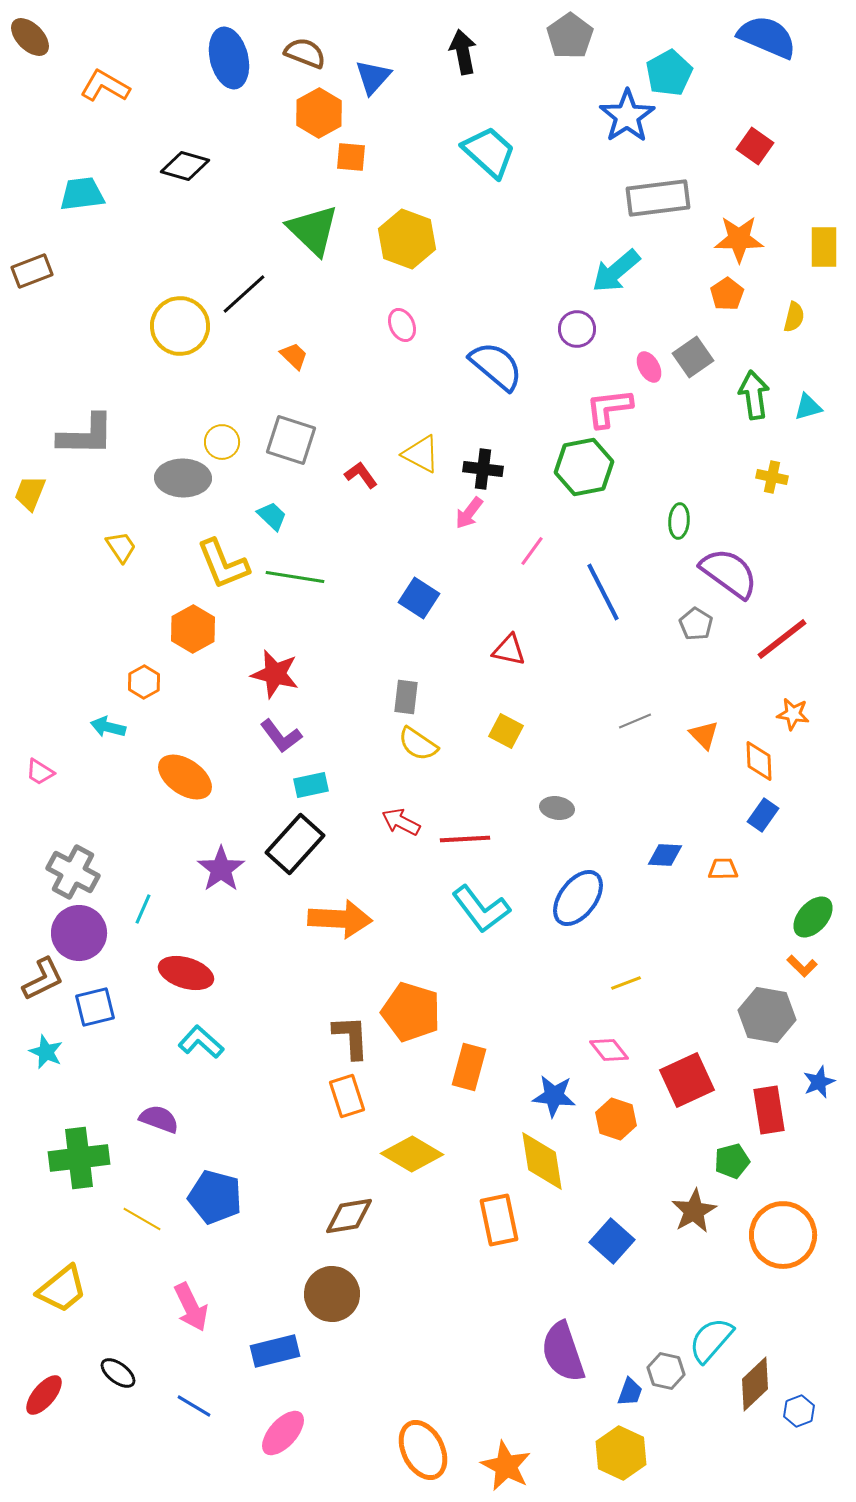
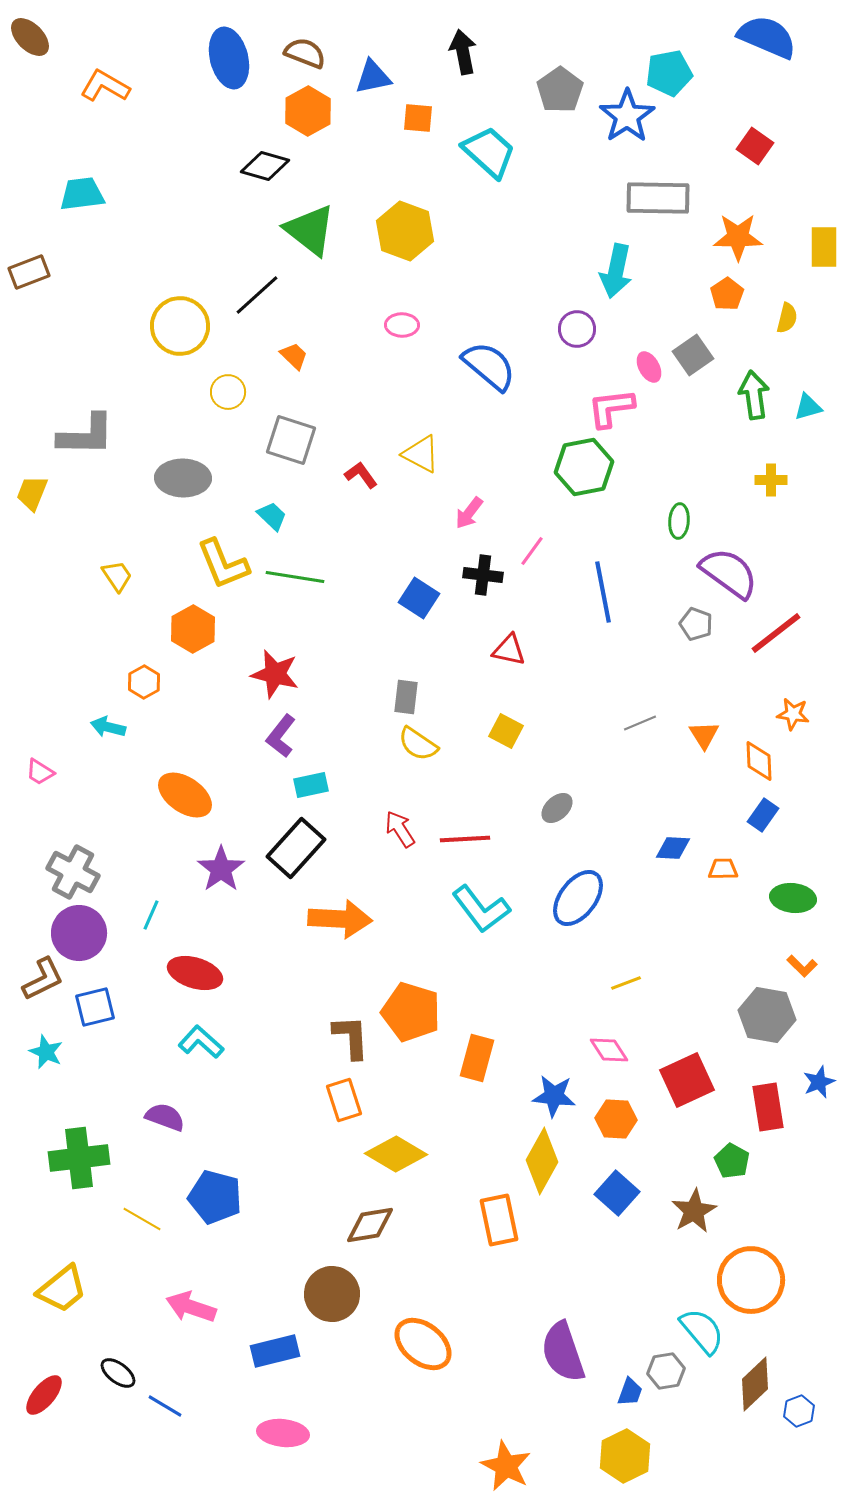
gray pentagon at (570, 36): moved 10 px left, 54 px down
cyan pentagon at (669, 73): rotated 18 degrees clockwise
blue triangle at (373, 77): rotated 36 degrees clockwise
orange hexagon at (319, 113): moved 11 px left, 2 px up
orange square at (351, 157): moved 67 px right, 39 px up
black diamond at (185, 166): moved 80 px right
gray rectangle at (658, 198): rotated 8 degrees clockwise
green triangle at (313, 230): moved 3 px left; rotated 6 degrees counterclockwise
yellow hexagon at (407, 239): moved 2 px left, 8 px up
orange star at (739, 239): moved 1 px left, 2 px up
brown rectangle at (32, 271): moved 3 px left, 1 px down
cyan arrow at (616, 271): rotated 38 degrees counterclockwise
black line at (244, 294): moved 13 px right, 1 px down
yellow semicircle at (794, 317): moved 7 px left, 1 px down
pink ellipse at (402, 325): rotated 64 degrees counterclockwise
gray square at (693, 357): moved 2 px up
blue semicircle at (496, 366): moved 7 px left
pink L-shape at (609, 408): moved 2 px right
yellow circle at (222, 442): moved 6 px right, 50 px up
black cross at (483, 469): moved 106 px down
yellow cross at (772, 477): moved 1 px left, 3 px down; rotated 12 degrees counterclockwise
yellow trapezoid at (30, 493): moved 2 px right
yellow trapezoid at (121, 547): moved 4 px left, 29 px down
blue line at (603, 592): rotated 16 degrees clockwise
gray pentagon at (696, 624): rotated 12 degrees counterclockwise
red line at (782, 639): moved 6 px left, 6 px up
gray line at (635, 721): moved 5 px right, 2 px down
orange triangle at (704, 735): rotated 12 degrees clockwise
purple L-shape at (281, 736): rotated 75 degrees clockwise
orange ellipse at (185, 777): moved 18 px down
gray ellipse at (557, 808): rotated 52 degrees counterclockwise
red arrow at (401, 822): moved 1 px left, 7 px down; rotated 30 degrees clockwise
black rectangle at (295, 844): moved 1 px right, 4 px down
blue diamond at (665, 855): moved 8 px right, 7 px up
cyan line at (143, 909): moved 8 px right, 6 px down
green ellipse at (813, 917): moved 20 px left, 19 px up; rotated 54 degrees clockwise
red ellipse at (186, 973): moved 9 px right
pink diamond at (609, 1050): rotated 6 degrees clockwise
orange rectangle at (469, 1067): moved 8 px right, 9 px up
orange rectangle at (347, 1096): moved 3 px left, 4 px down
red rectangle at (769, 1110): moved 1 px left, 3 px up
purple semicircle at (159, 1119): moved 6 px right, 2 px up
orange hexagon at (616, 1119): rotated 15 degrees counterclockwise
yellow diamond at (412, 1154): moved 16 px left
yellow diamond at (542, 1161): rotated 38 degrees clockwise
green pentagon at (732, 1161): rotated 28 degrees counterclockwise
brown diamond at (349, 1216): moved 21 px right, 9 px down
orange circle at (783, 1235): moved 32 px left, 45 px down
blue square at (612, 1241): moved 5 px right, 48 px up
pink arrow at (191, 1307): rotated 135 degrees clockwise
cyan semicircle at (711, 1340): moved 9 px left, 9 px up; rotated 99 degrees clockwise
gray hexagon at (666, 1371): rotated 21 degrees counterclockwise
blue line at (194, 1406): moved 29 px left
pink ellipse at (283, 1433): rotated 54 degrees clockwise
orange ellipse at (423, 1450): moved 106 px up; rotated 24 degrees counterclockwise
yellow hexagon at (621, 1453): moved 4 px right, 3 px down; rotated 9 degrees clockwise
